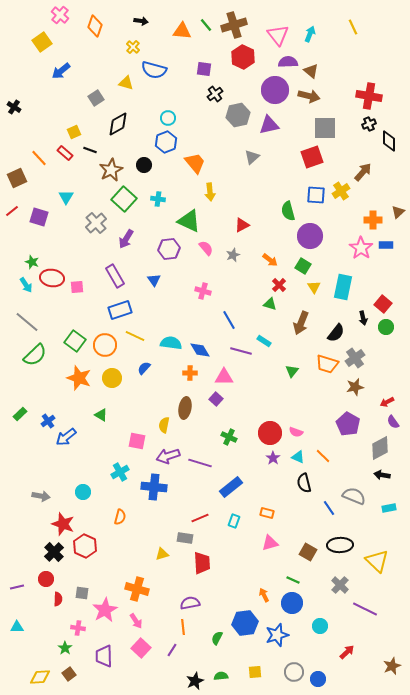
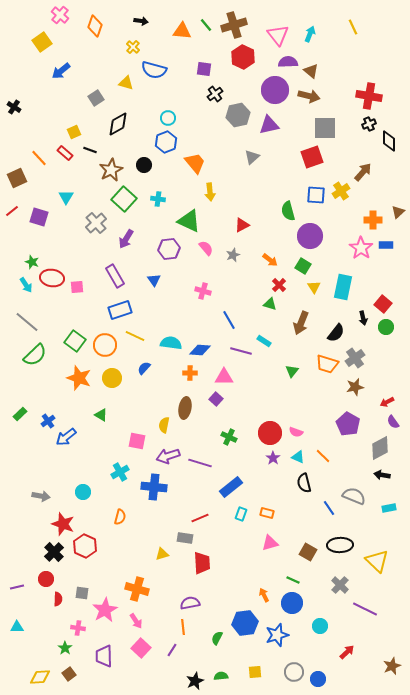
blue diamond at (200, 350): rotated 55 degrees counterclockwise
cyan rectangle at (234, 521): moved 7 px right, 7 px up
